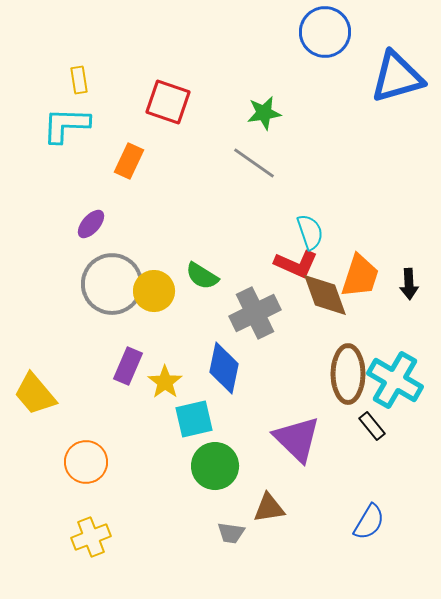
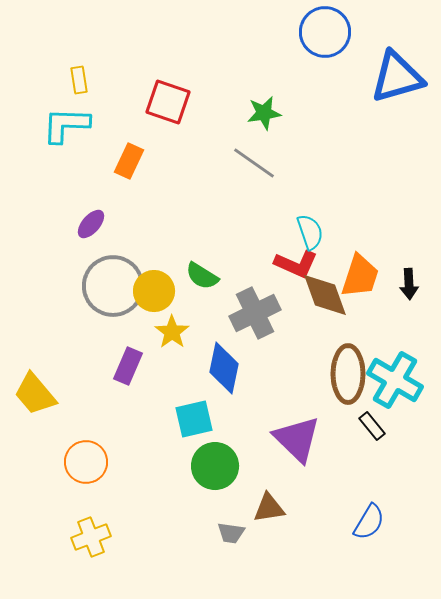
gray circle: moved 1 px right, 2 px down
yellow star: moved 7 px right, 50 px up
